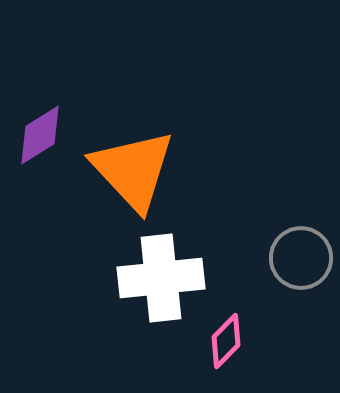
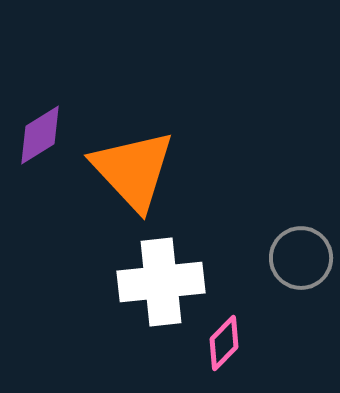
white cross: moved 4 px down
pink diamond: moved 2 px left, 2 px down
